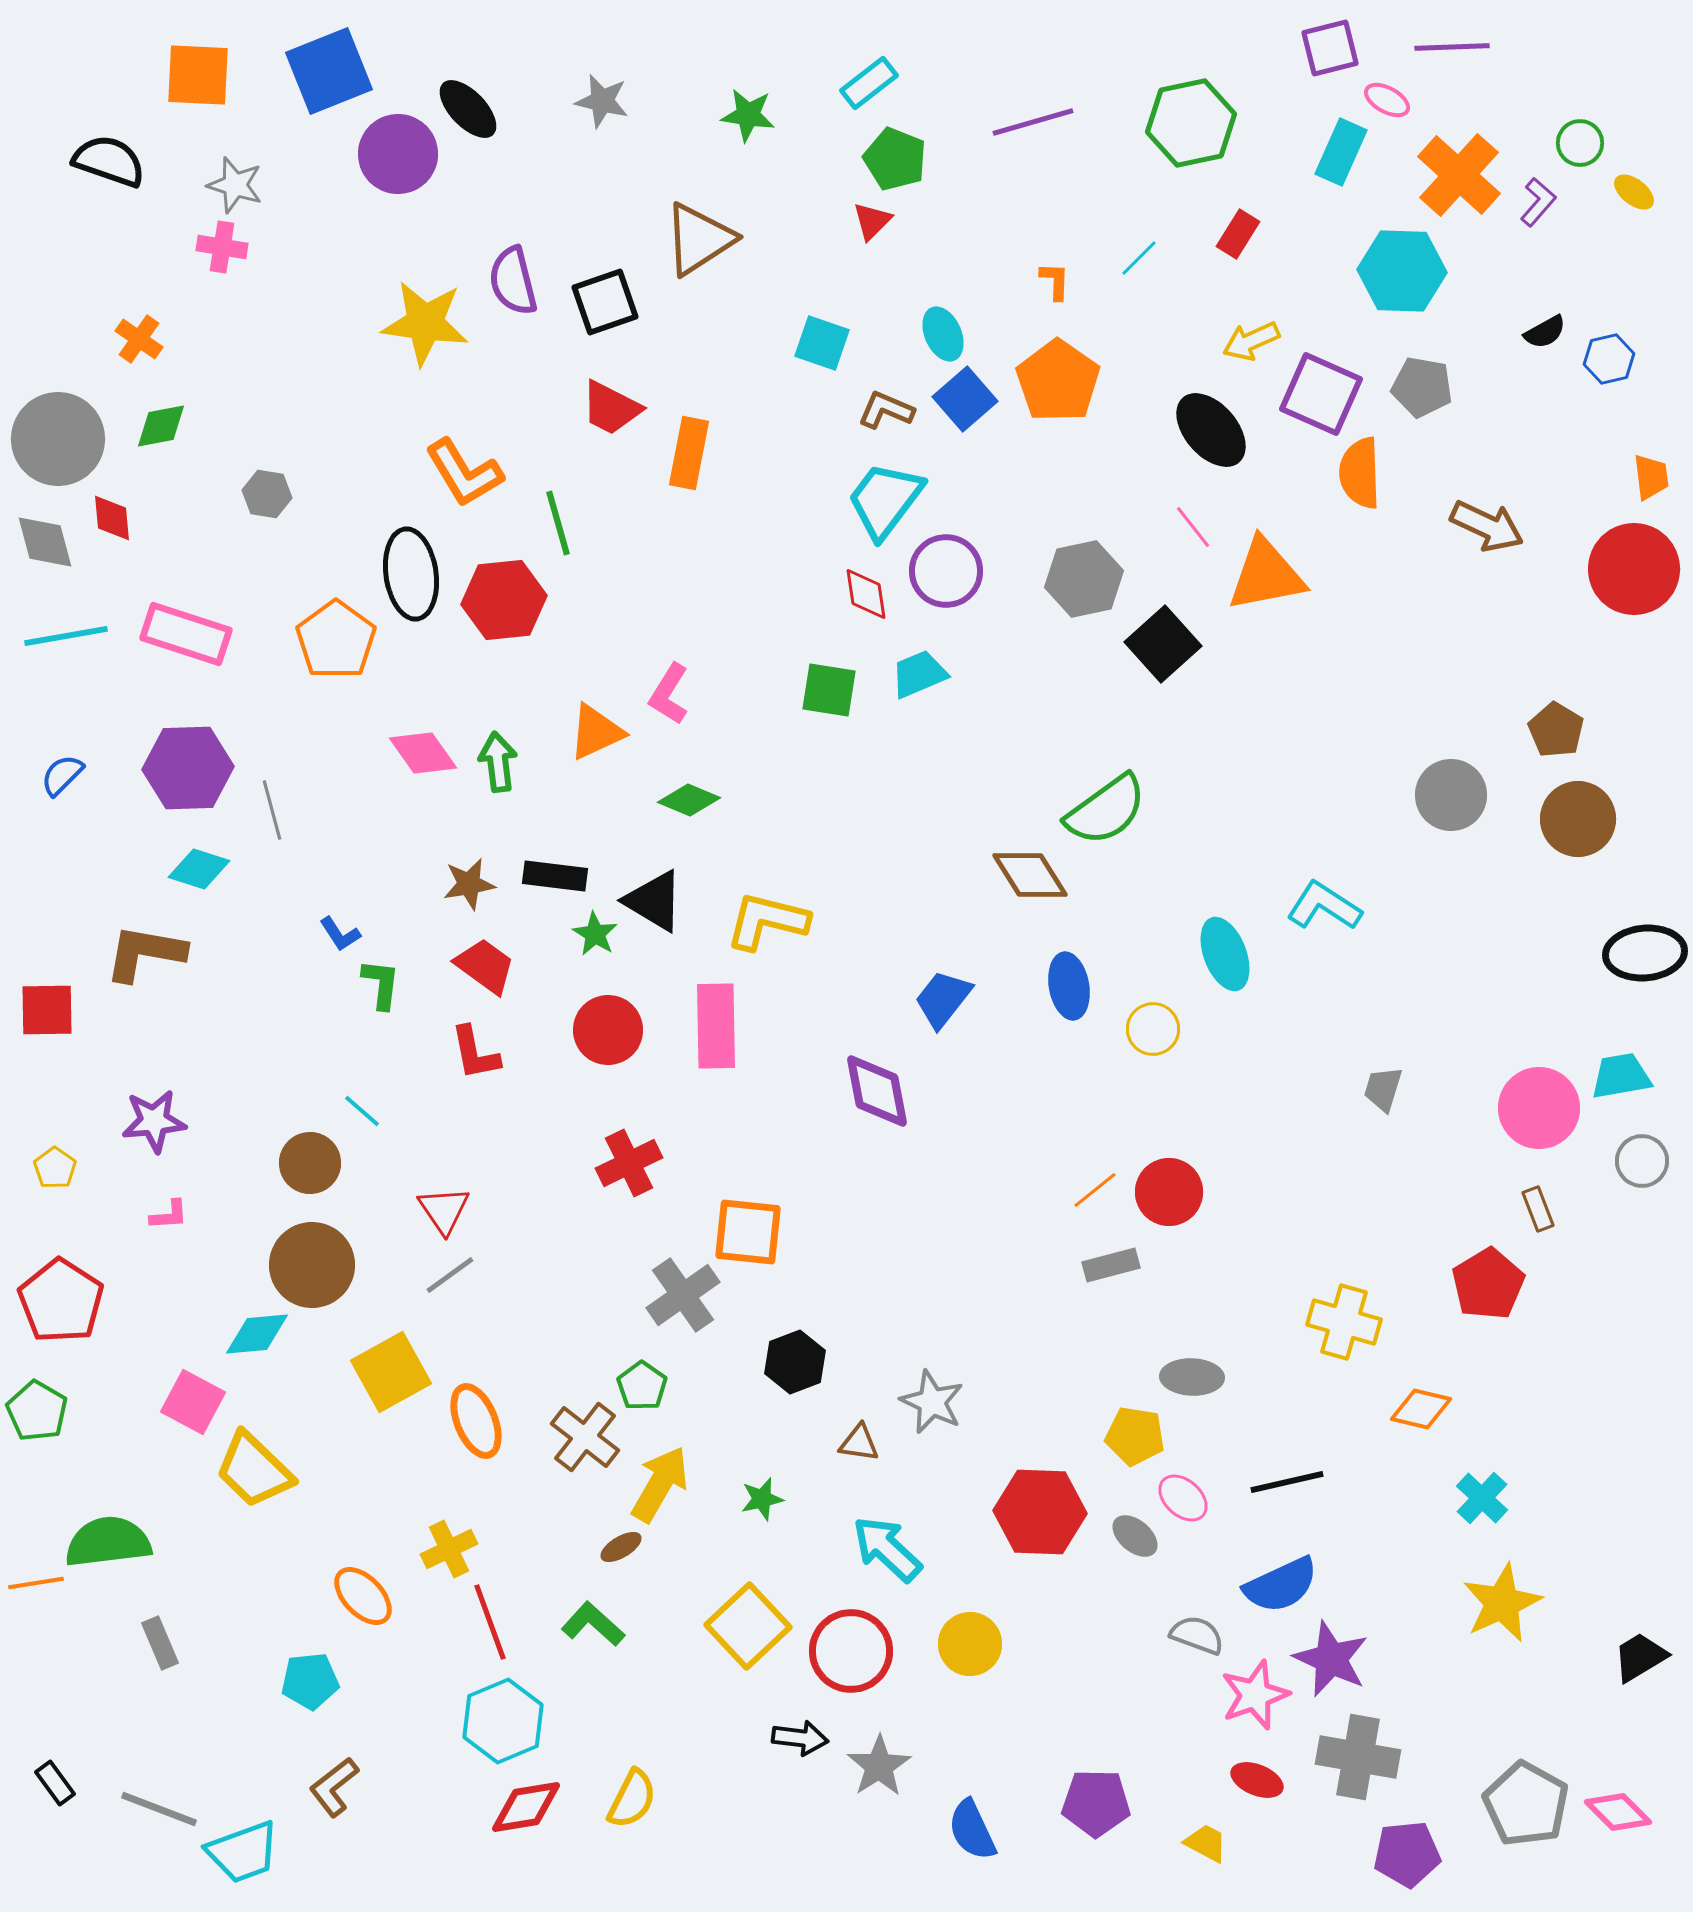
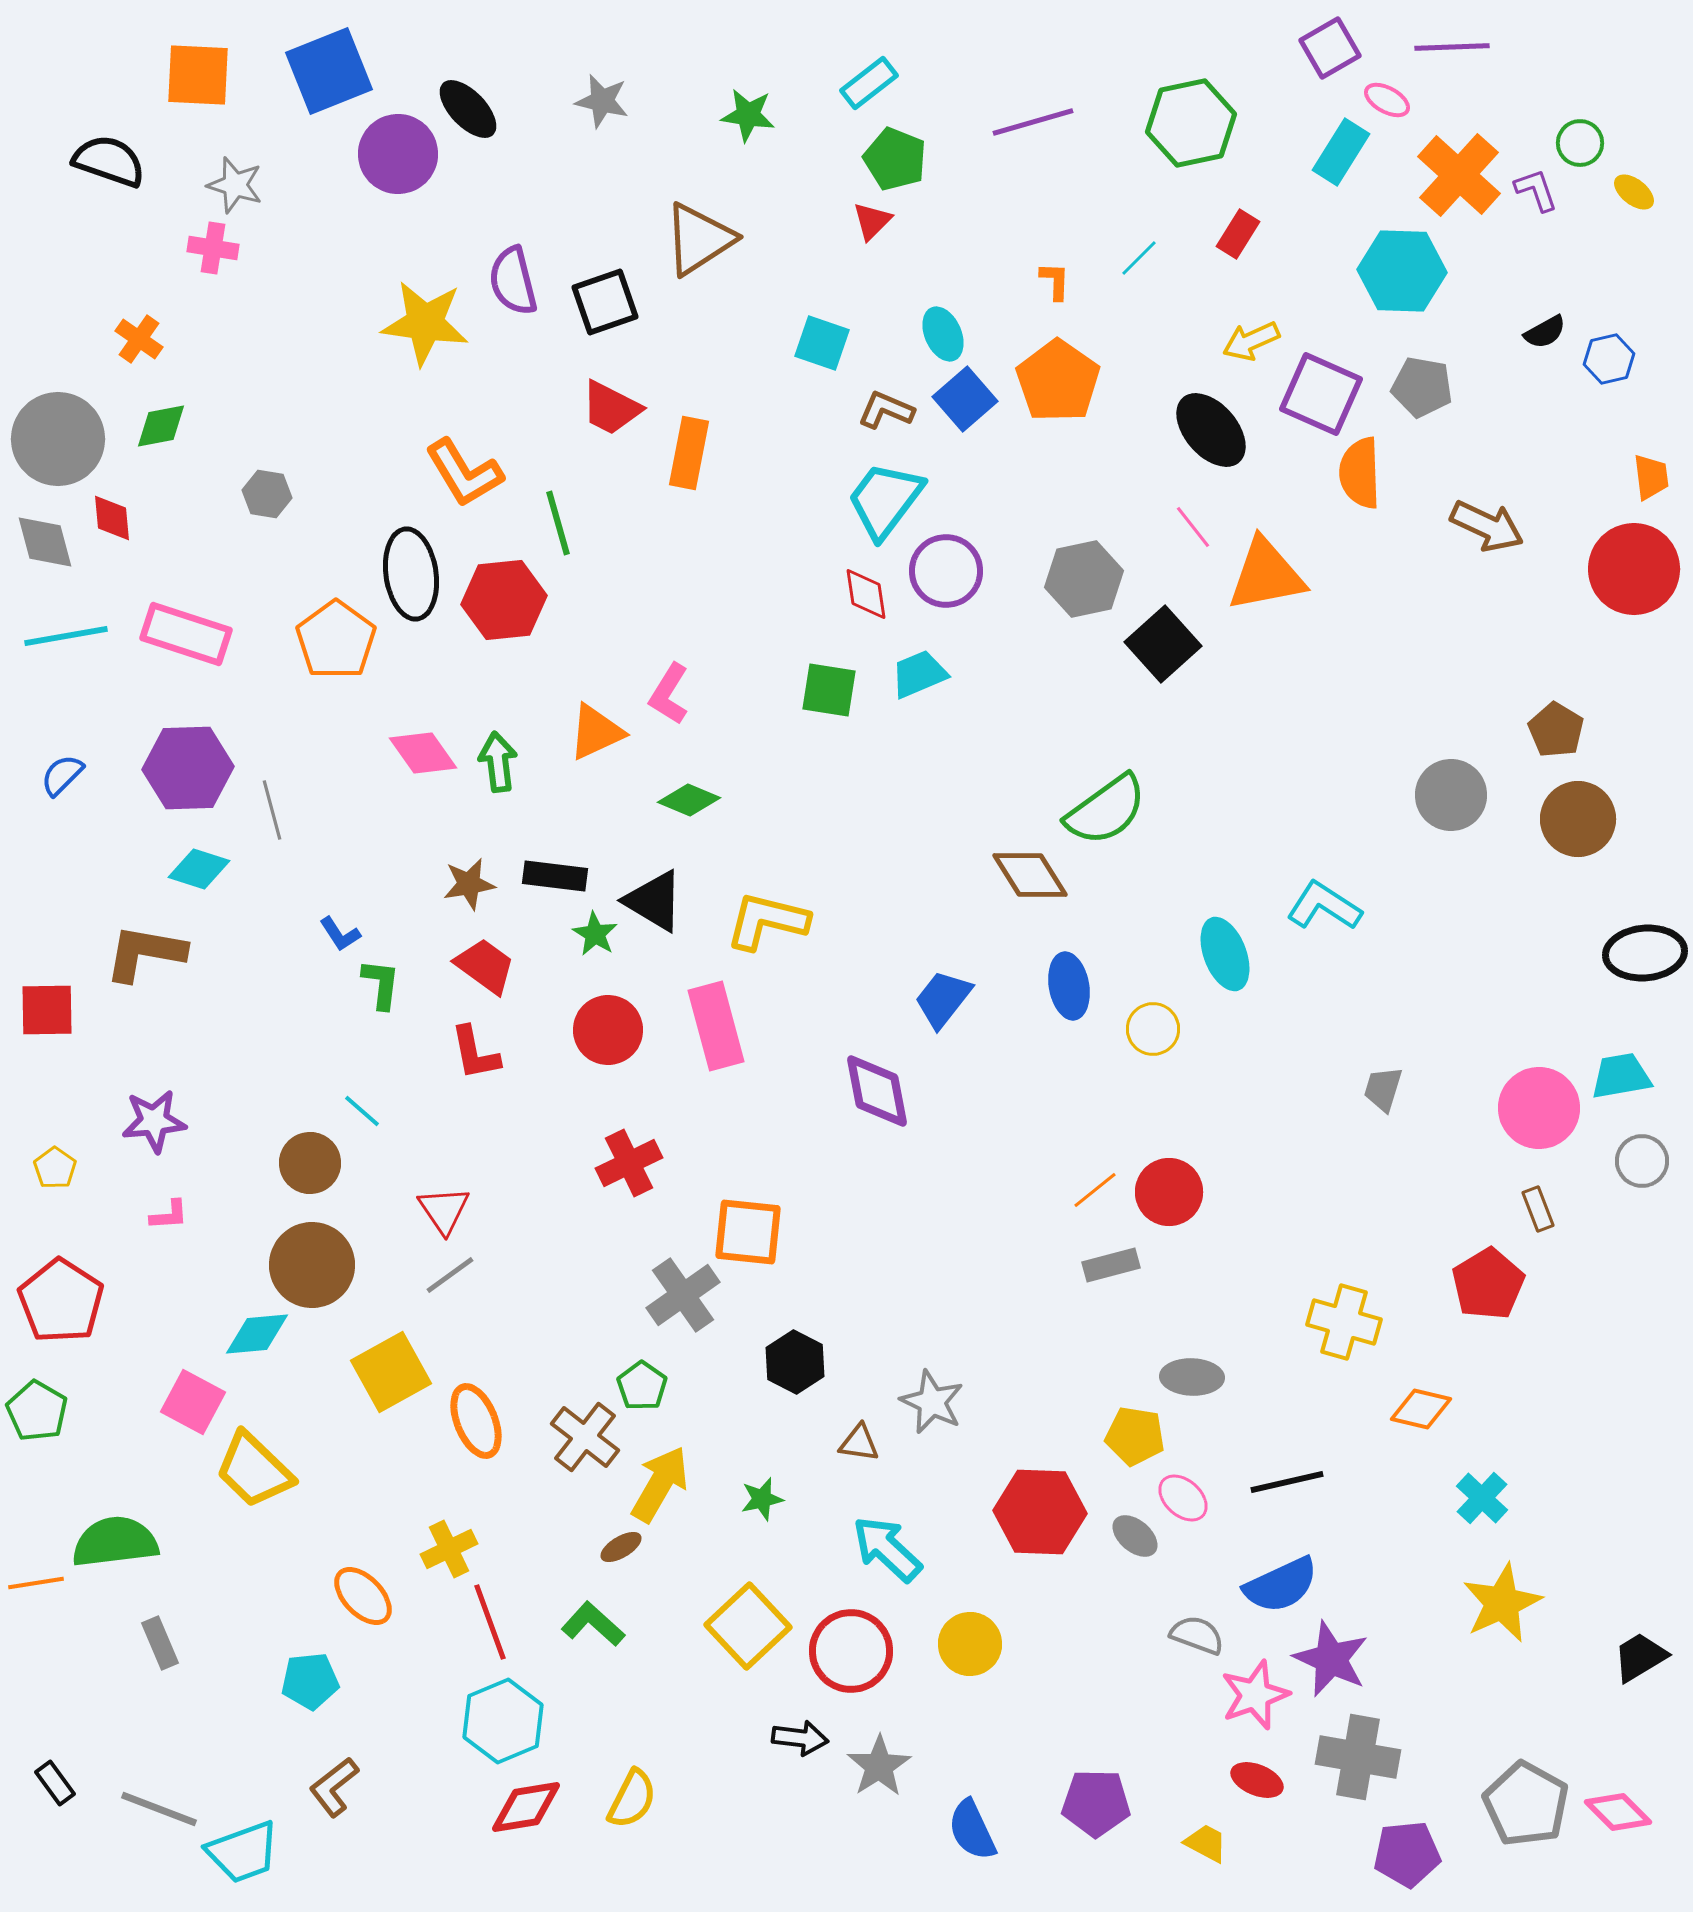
purple square at (1330, 48): rotated 16 degrees counterclockwise
cyan rectangle at (1341, 152): rotated 8 degrees clockwise
purple L-shape at (1538, 202): moved 2 px left, 12 px up; rotated 60 degrees counterclockwise
pink cross at (222, 247): moved 9 px left, 1 px down
pink rectangle at (716, 1026): rotated 14 degrees counterclockwise
black hexagon at (795, 1362): rotated 12 degrees counterclockwise
green semicircle at (108, 1542): moved 7 px right
